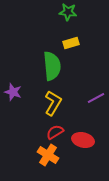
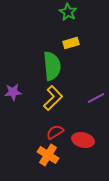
green star: rotated 24 degrees clockwise
purple star: rotated 24 degrees counterclockwise
yellow L-shape: moved 5 px up; rotated 15 degrees clockwise
